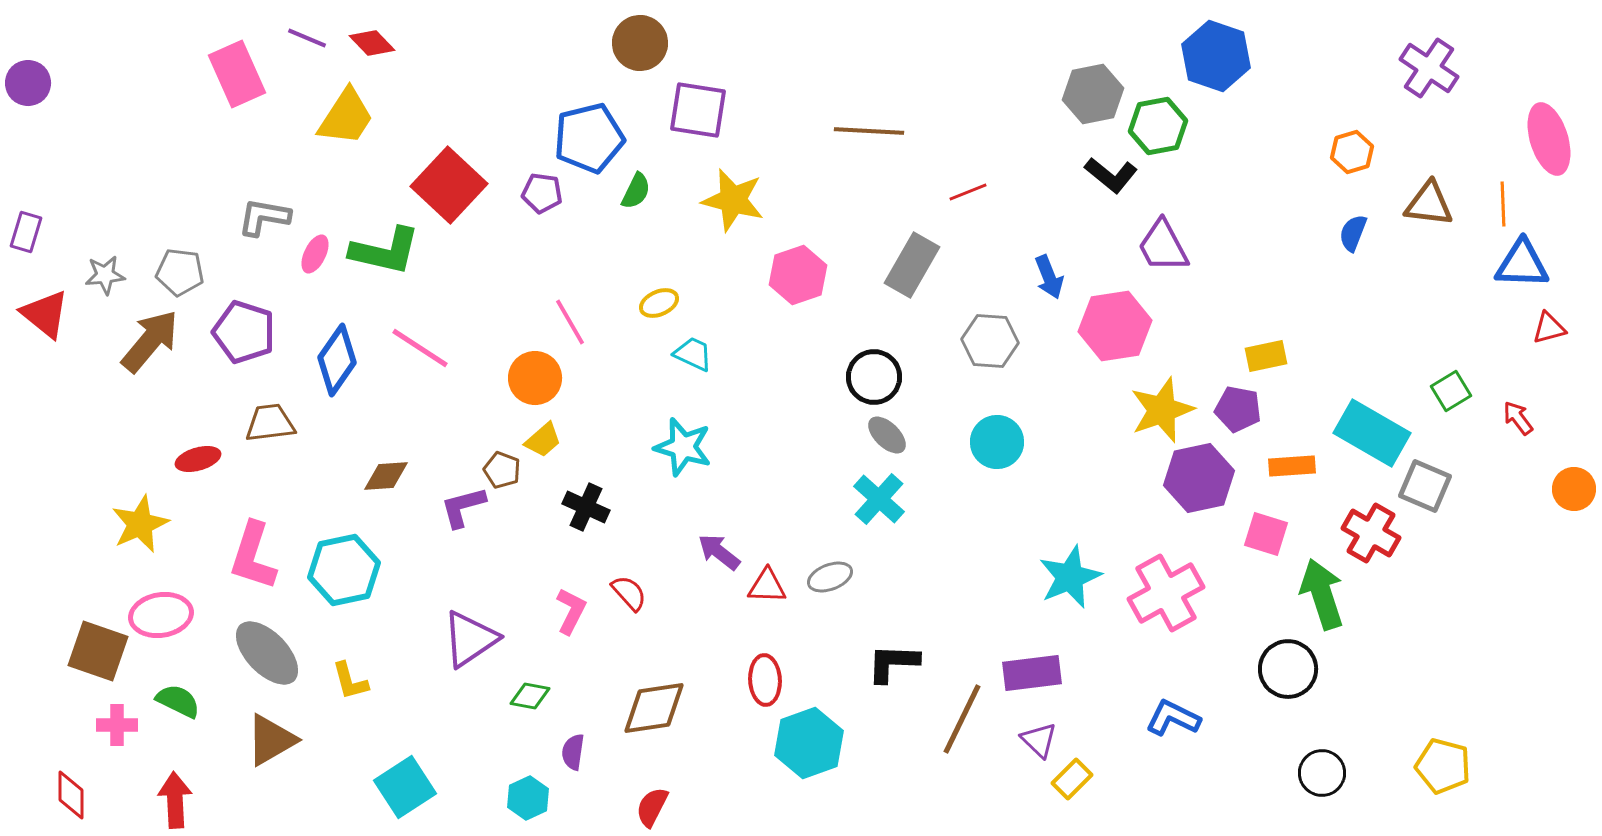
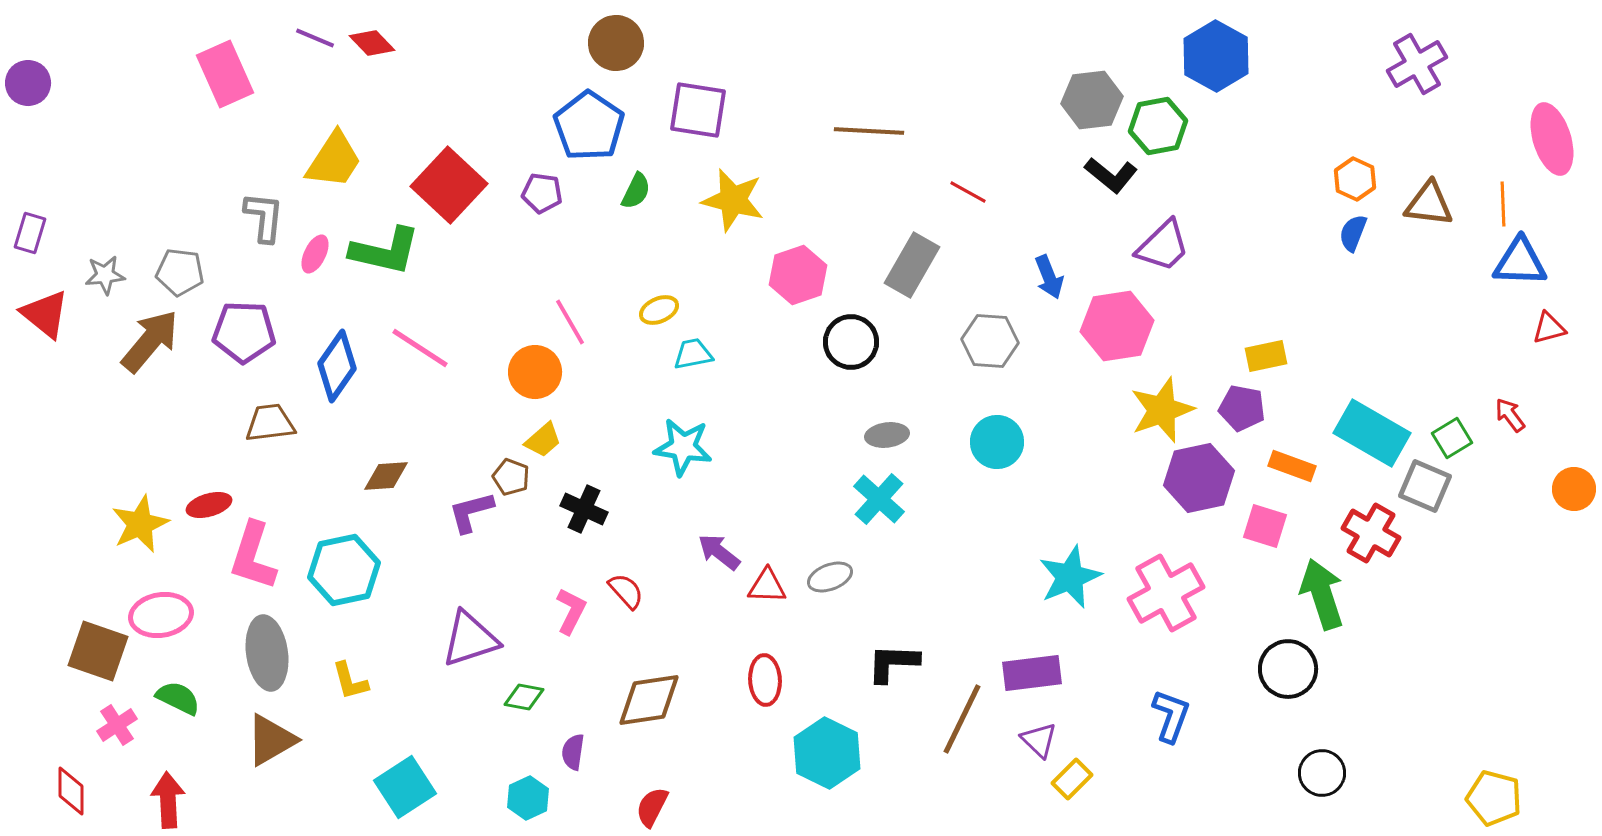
purple line at (307, 38): moved 8 px right
brown circle at (640, 43): moved 24 px left
blue hexagon at (1216, 56): rotated 10 degrees clockwise
purple cross at (1429, 68): moved 12 px left, 4 px up; rotated 26 degrees clockwise
pink rectangle at (237, 74): moved 12 px left
gray hexagon at (1093, 94): moved 1 px left, 6 px down; rotated 4 degrees clockwise
yellow trapezoid at (346, 117): moved 12 px left, 43 px down
blue pentagon at (589, 138): moved 12 px up; rotated 24 degrees counterclockwise
pink ellipse at (1549, 139): moved 3 px right
orange hexagon at (1352, 152): moved 3 px right, 27 px down; rotated 18 degrees counterclockwise
red line at (968, 192): rotated 51 degrees clockwise
gray L-shape at (264, 217): rotated 86 degrees clockwise
purple rectangle at (26, 232): moved 4 px right, 1 px down
purple trapezoid at (1163, 246): rotated 106 degrees counterclockwise
blue triangle at (1522, 264): moved 2 px left, 2 px up
yellow ellipse at (659, 303): moved 7 px down
pink hexagon at (1115, 326): moved 2 px right
purple pentagon at (244, 332): rotated 16 degrees counterclockwise
cyan trapezoid at (693, 354): rotated 36 degrees counterclockwise
blue diamond at (337, 360): moved 6 px down
black circle at (874, 377): moved 23 px left, 35 px up
orange circle at (535, 378): moved 6 px up
green square at (1451, 391): moved 1 px right, 47 px down
purple pentagon at (1238, 409): moved 4 px right, 1 px up
red arrow at (1518, 418): moved 8 px left, 3 px up
gray ellipse at (887, 435): rotated 51 degrees counterclockwise
cyan star at (683, 447): rotated 8 degrees counterclockwise
red ellipse at (198, 459): moved 11 px right, 46 px down
orange rectangle at (1292, 466): rotated 24 degrees clockwise
brown pentagon at (502, 470): moved 9 px right, 7 px down
purple L-shape at (463, 507): moved 8 px right, 5 px down
black cross at (586, 507): moved 2 px left, 2 px down
pink square at (1266, 534): moved 1 px left, 8 px up
red semicircle at (629, 593): moved 3 px left, 2 px up
purple triangle at (470, 639): rotated 16 degrees clockwise
gray ellipse at (267, 653): rotated 36 degrees clockwise
green diamond at (530, 696): moved 6 px left, 1 px down
green semicircle at (178, 701): moved 3 px up
brown diamond at (654, 708): moved 5 px left, 8 px up
blue L-shape at (1173, 718): moved 2 px left, 2 px up; rotated 84 degrees clockwise
pink cross at (117, 725): rotated 33 degrees counterclockwise
cyan hexagon at (809, 743): moved 18 px right, 10 px down; rotated 14 degrees counterclockwise
yellow pentagon at (1443, 766): moved 51 px right, 32 px down
red diamond at (71, 795): moved 4 px up
red arrow at (175, 800): moved 7 px left
